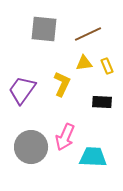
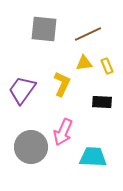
pink arrow: moved 2 px left, 5 px up
